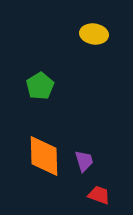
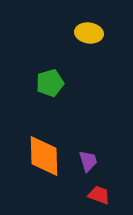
yellow ellipse: moved 5 px left, 1 px up
green pentagon: moved 10 px right, 3 px up; rotated 16 degrees clockwise
purple trapezoid: moved 4 px right
